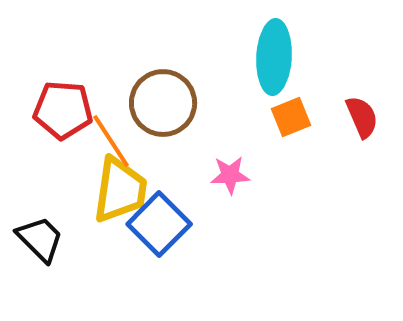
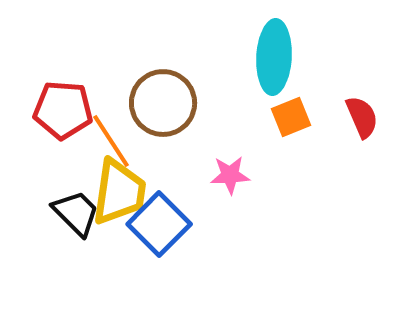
yellow trapezoid: moved 1 px left, 2 px down
black trapezoid: moved 36 px right, 26 px up
